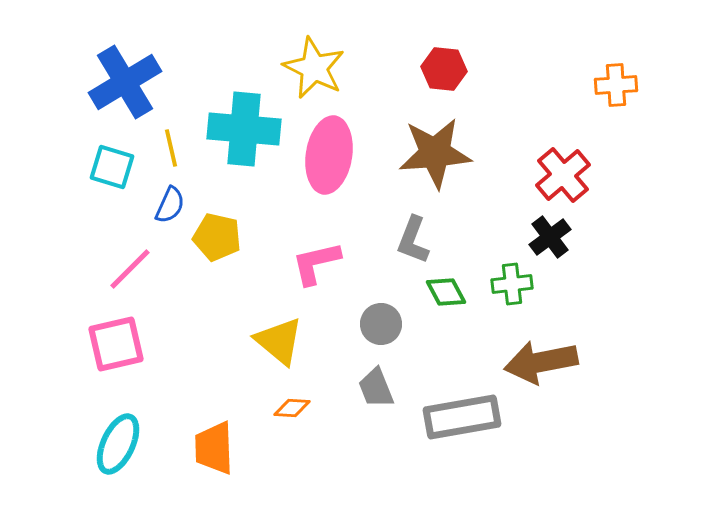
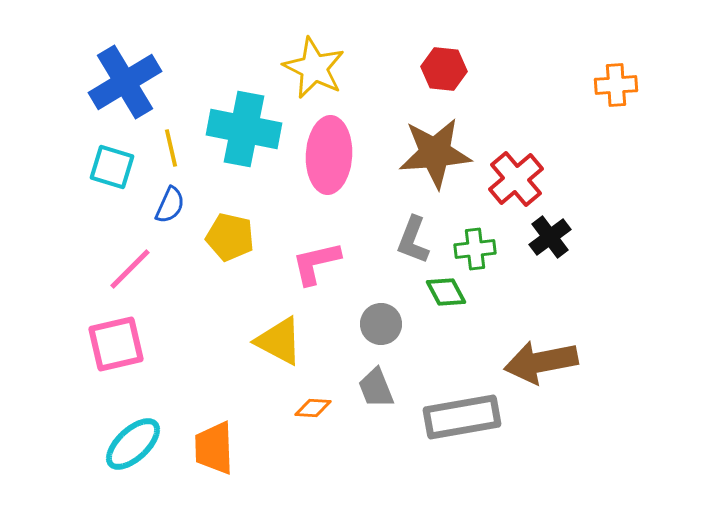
cyan cross: rotated 6 degrees clockwise
pink ellipse: rotated 6 degrees counterclockwise
red cross: moved 47 px left, 4 px down
yellow pentagon: moved 13 px right
green cross: moved 37 px left, 35 px up
yellow triangle: rotated 12 degrees counterclockwise
orange diamond: moved 21 px right
cyan ellipse: moved 15 px right; rotated 22 degrees clockwise
